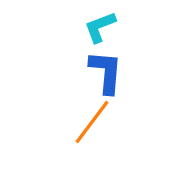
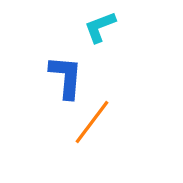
blue L-shape: moved 40 px left, 5 px down
